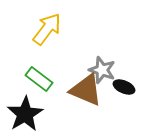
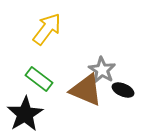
gray star: rotated 12 degrees clockwise
black ellipse: moved 1 px left, 3 px down
